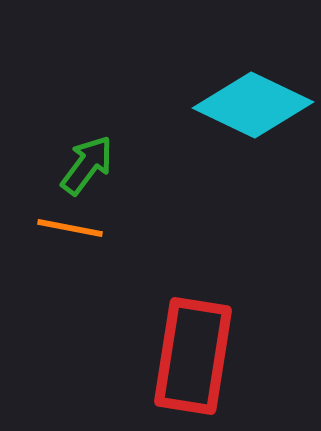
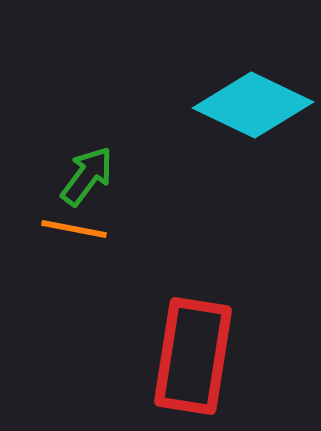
green arrow: moved 11 px down
orange line: moved 4 px right, 1 px down
